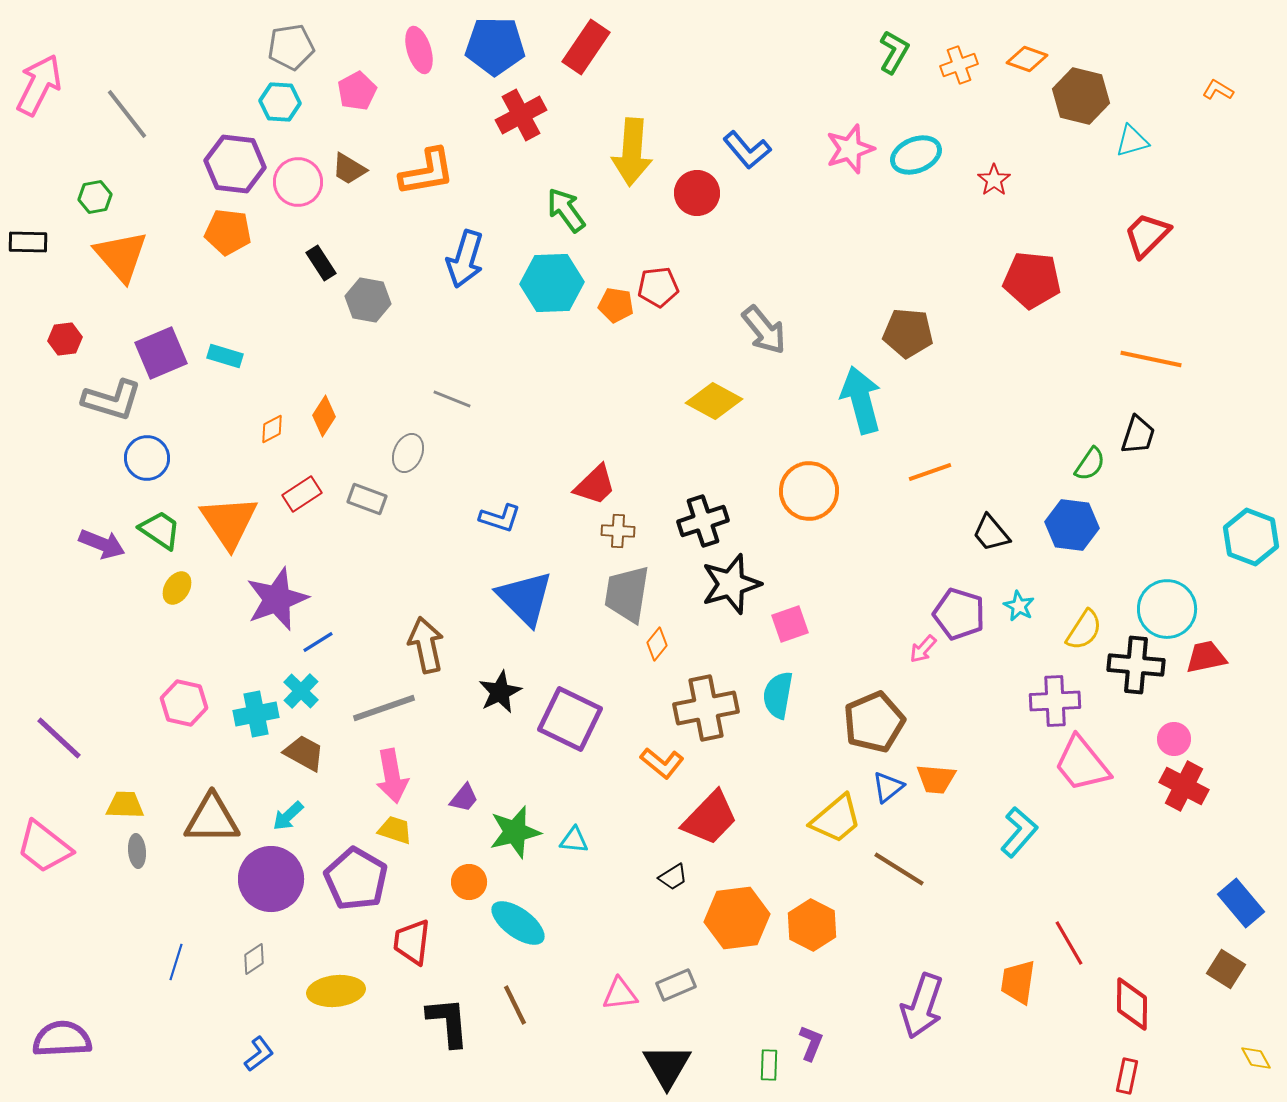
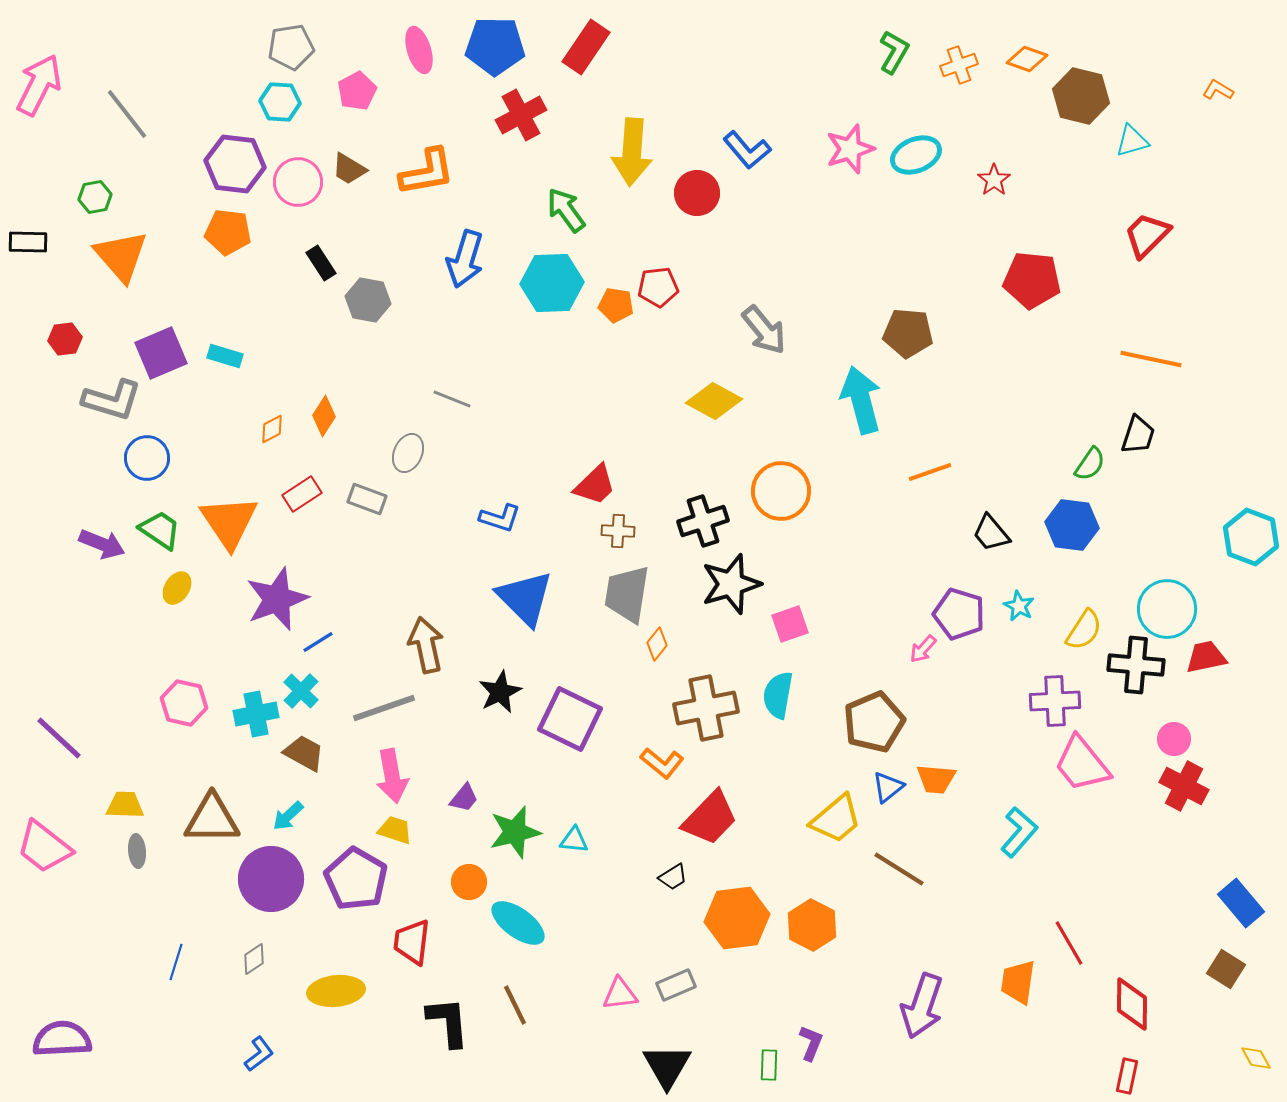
orange circle at (809, 491): moved 28 px left
